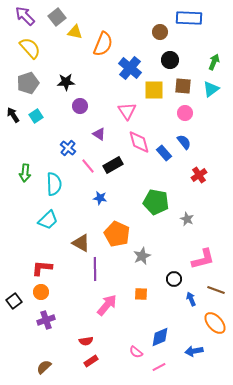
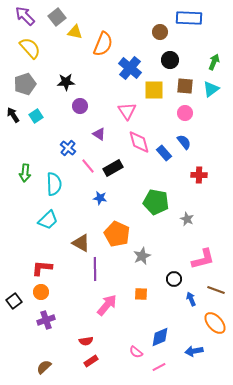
gray pentagon at (28, 83): moved 3 px left, 1 px down
brown square at (183, 86): moved 2 px right
black rectangle at (113, 165): moved 3 px down
red cross at (199, 175): rotated 35 degrees clockwise
